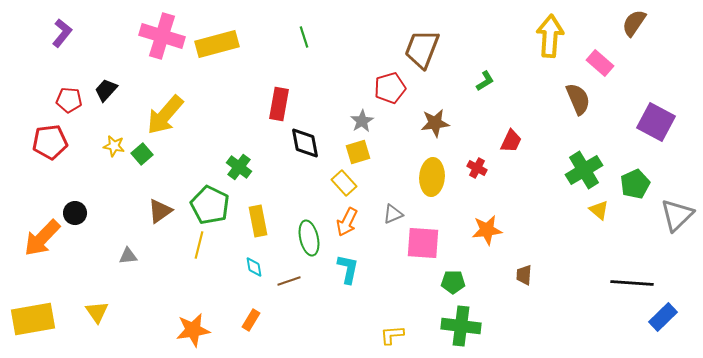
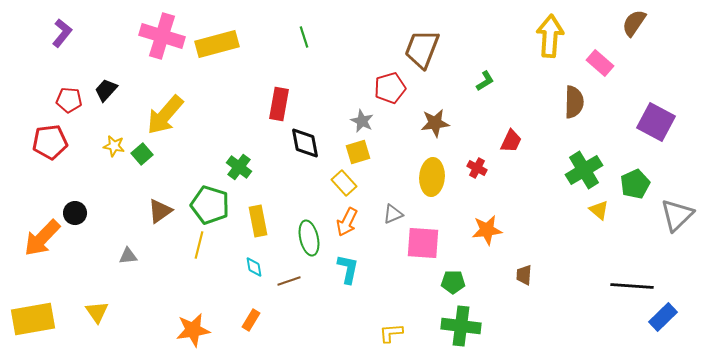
brown semicircle at (578, 99): moved 4 px left, 3 px down; rotated 24 degrees clockwise
gray star at (362, 121): rotated 15 degrees counterclockwise
green pentagon at (210, 205): rotated 9 degrees counterclockwise
black line at (632, 283): moved 3 px down
yellow L-shape at (392, 335): moved 1 px left, 2 px up
